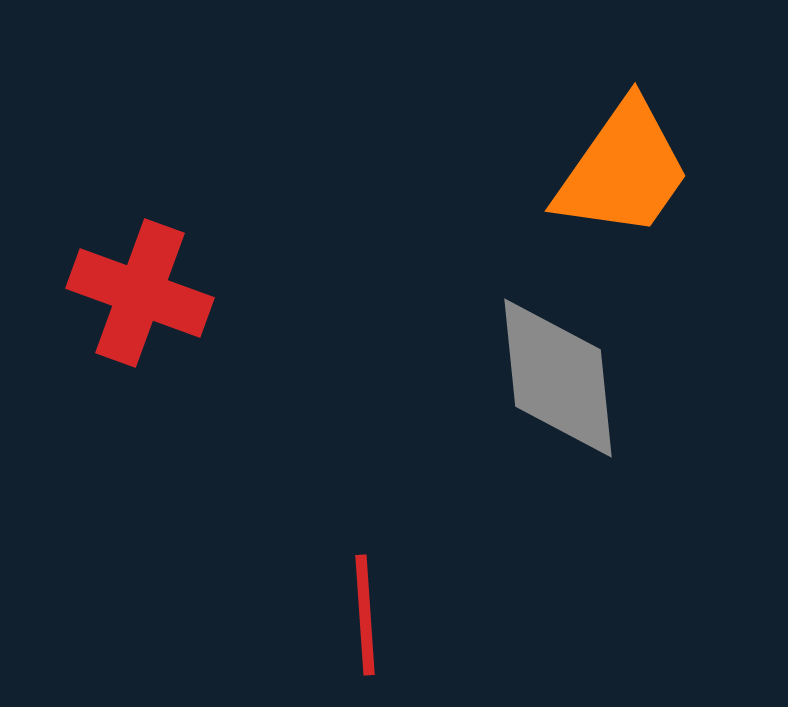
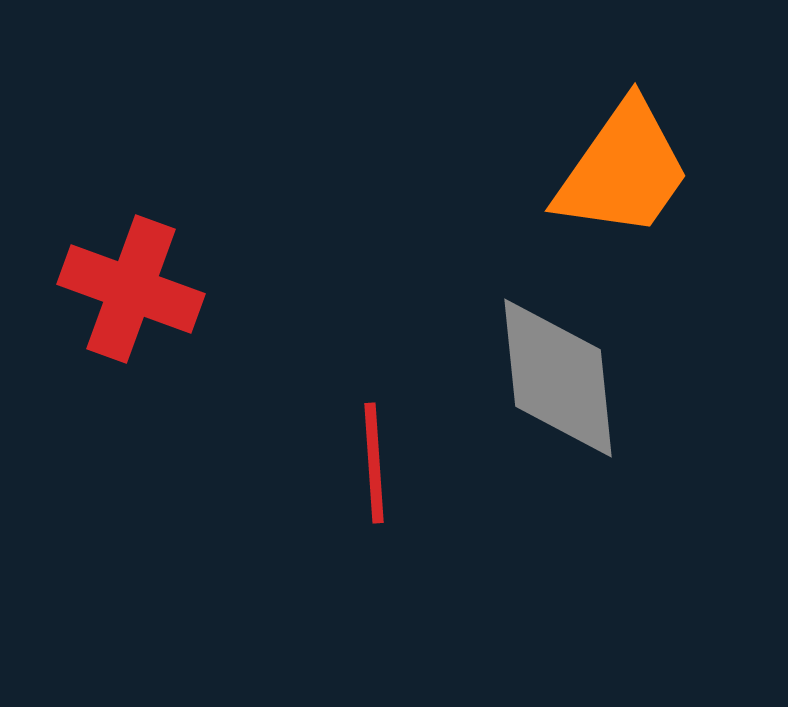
red cross: moved 9 px left, 4 px up
red line: moved 9 px right, 152 px up
